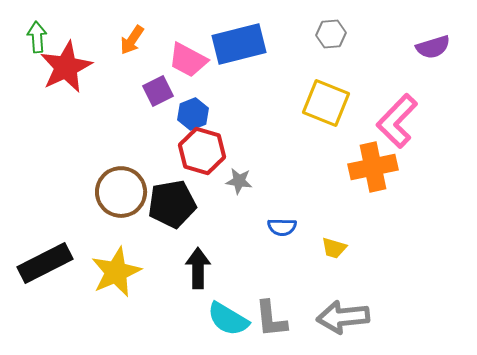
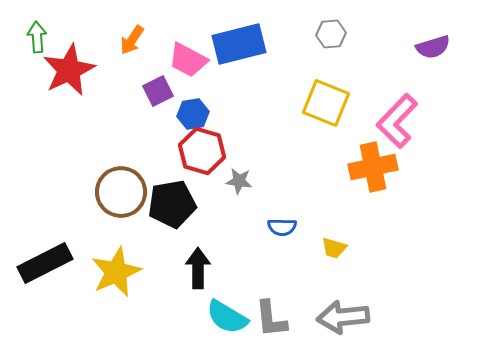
red star: moved 3 px right, 3 px down
blue hexagon: rotated 12 degrees clockwise
cyan semicircle: moved 1 px left, 2 px up
